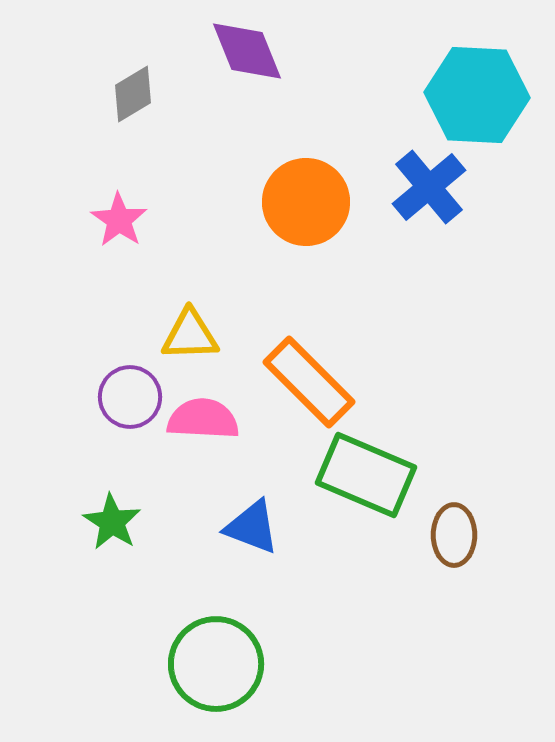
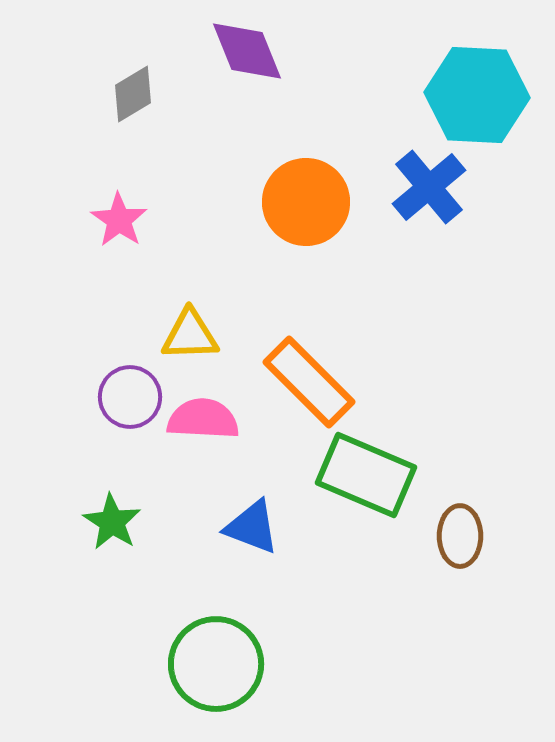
brown ellipse: moved 6 px right, 1 px down
